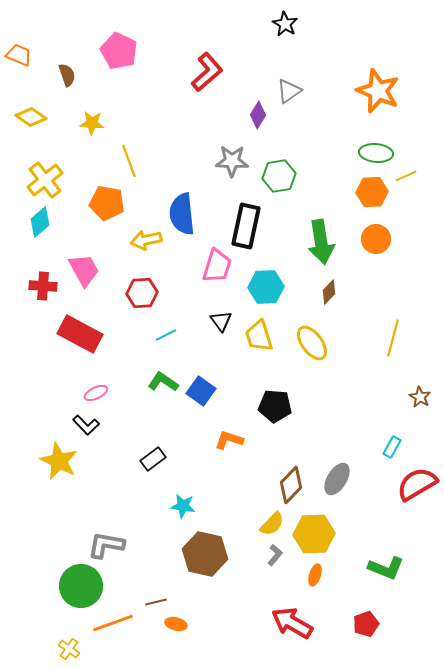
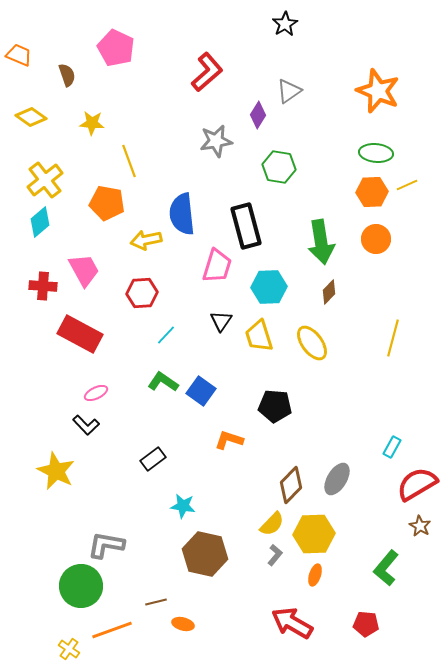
black star at (285, 24): rotated 10 degrees clockwise
pink pentagon at (119, 51): moved 3 px left, 3 px up
gray star at (232, 161): moved 16 px left, 20 px up; rotated 12 degrees counterclockwise
green hexagon at (279, 176): moved 9 px up; rotated 20 degrees clockwise
yellow line at (406, 176): moved 1 px right, 9 px down
black rectangle at (246, 226): rotated 27 degrees counterclockwise
cyan hexagon at (266, 287): moved 3 px right
black triangle at (221, 321): rotated 10 degrees clockwise
cyan line at (166, 335): rotated 20 degrees counterclockwise
brown star at (420, 397): moved 129 px down
yellow star at (59, 461): moved 3 px left, 10 px down
green L-shape at (386, 568): rotated 108 degrees clockwise
orange line at (113, 623): moved 1 px left, 7 px down
orange ellipse at (176, 624): moved 7 px right
red pentagon at (366, 624): rotated 25 degrees clockwise
